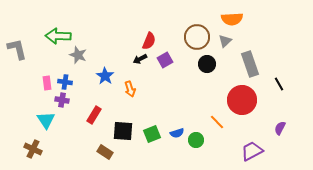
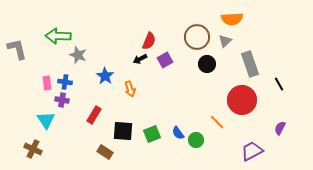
blue semicircle: moved 1 px right; rotated 72 degrees clockwise
